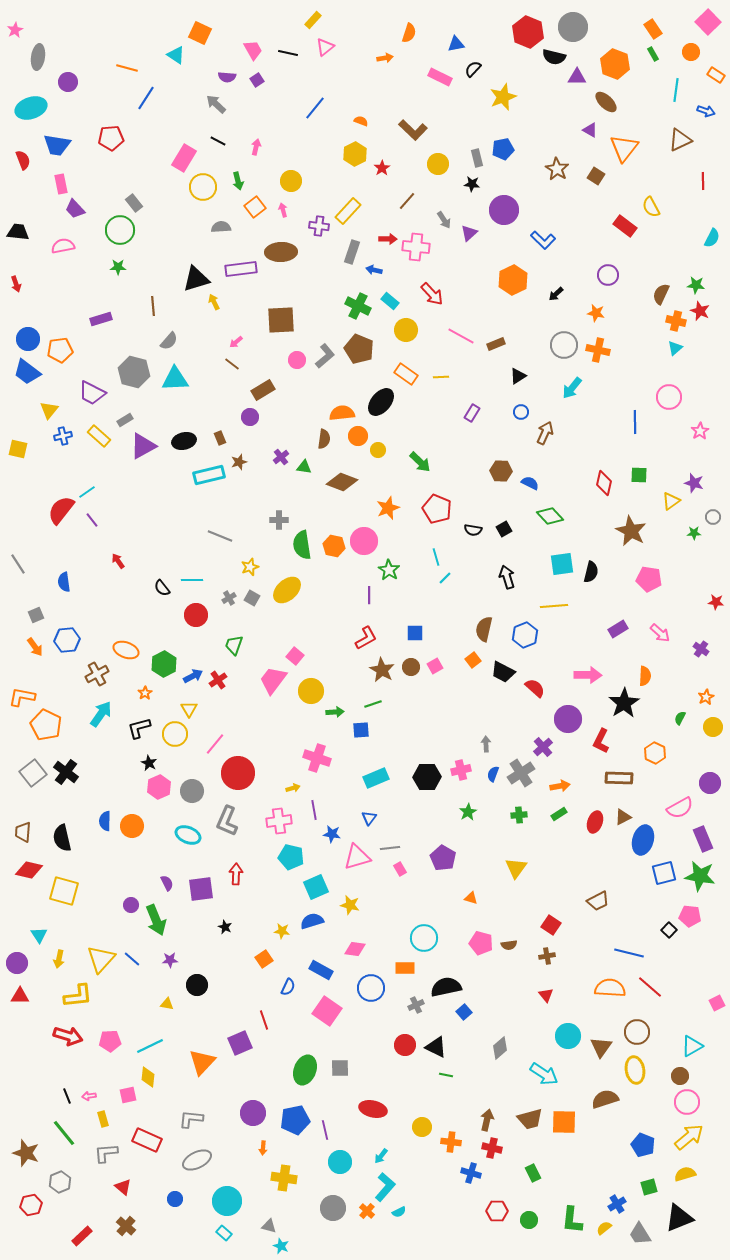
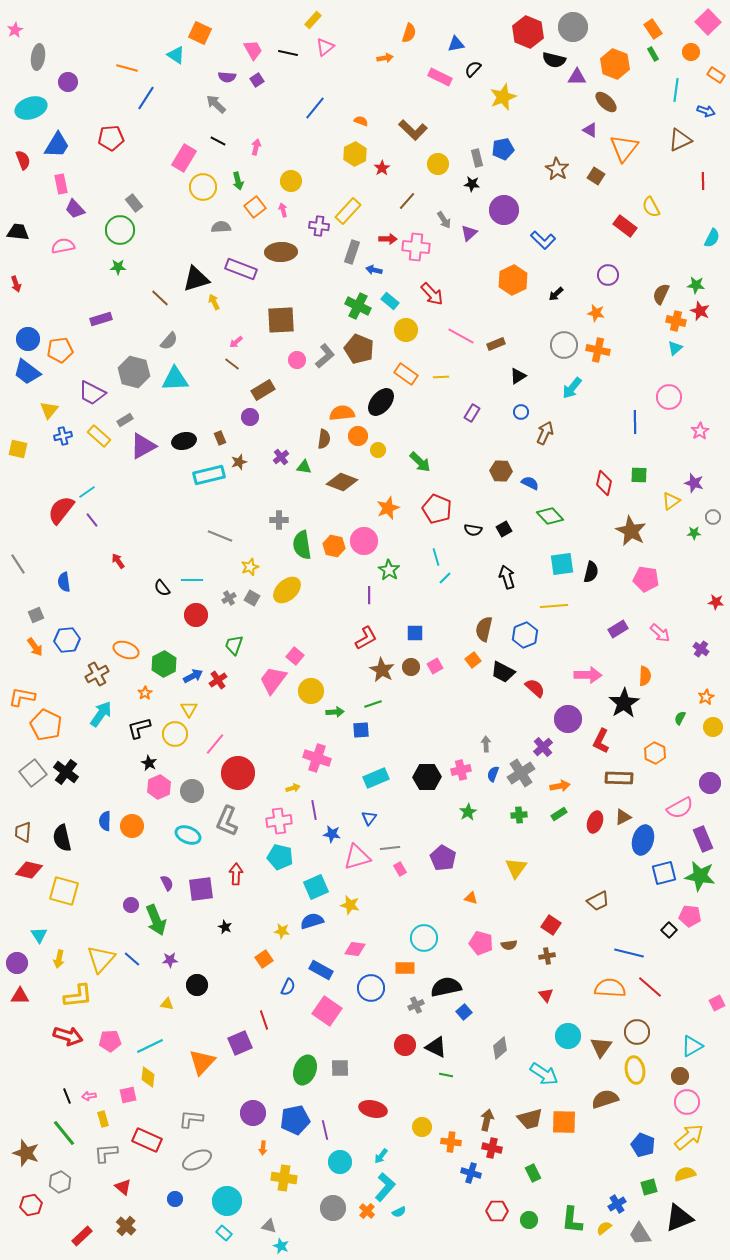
black semicircle at (554, 57): moved 3 px down
blue trapezoid at (57, 145): rotated 68 degrees counterclockwise
purple rectangle at (241, 269): rotated 28 degrees clockwise
brown line at (153, 306): moved 7 px right, 8 px up; rotated 42 degrees counterclockwise
pink pentagon at (649, 579): moved 3 px left
cyan pentagon at (291, 857): moved 11 px left
